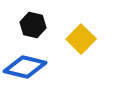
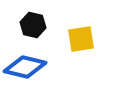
yellow square: rotated 36 degrees clockwise
